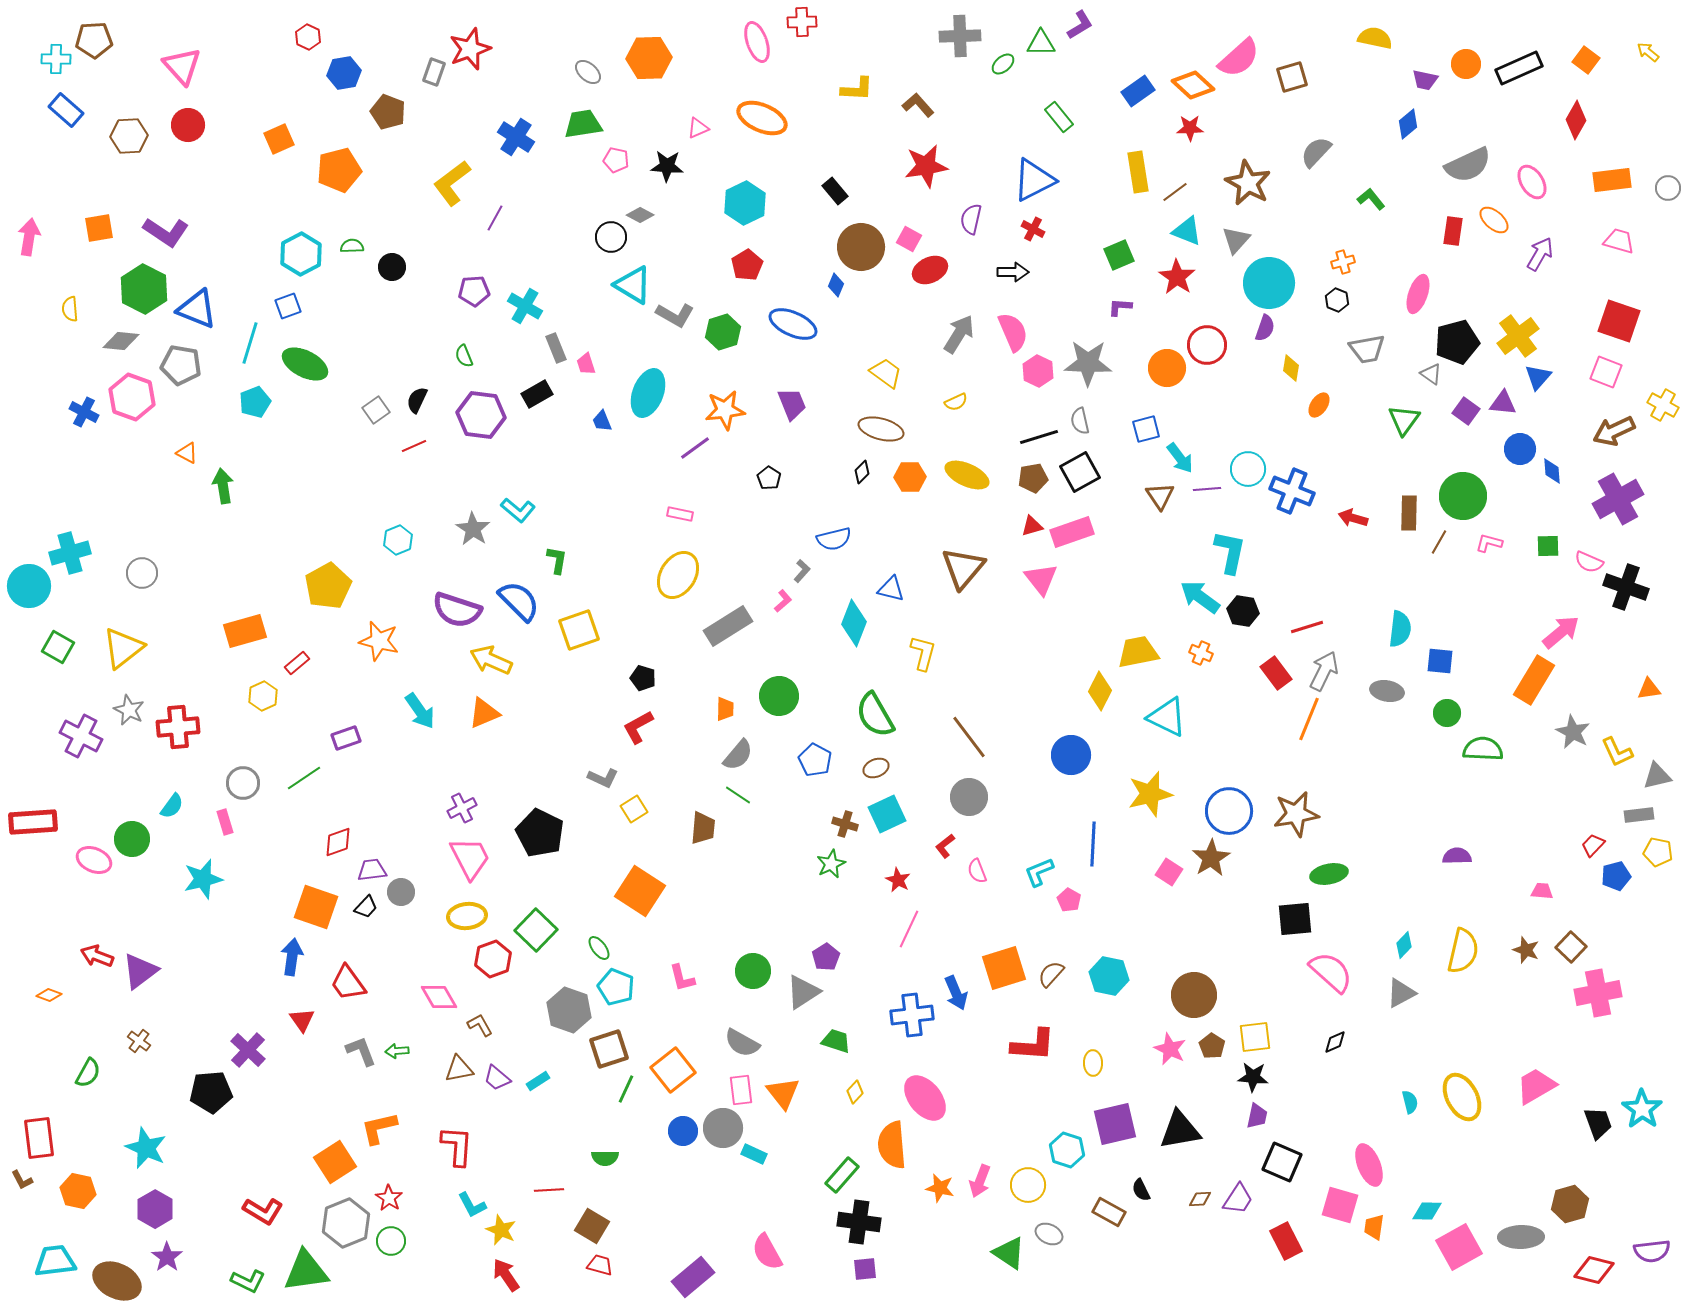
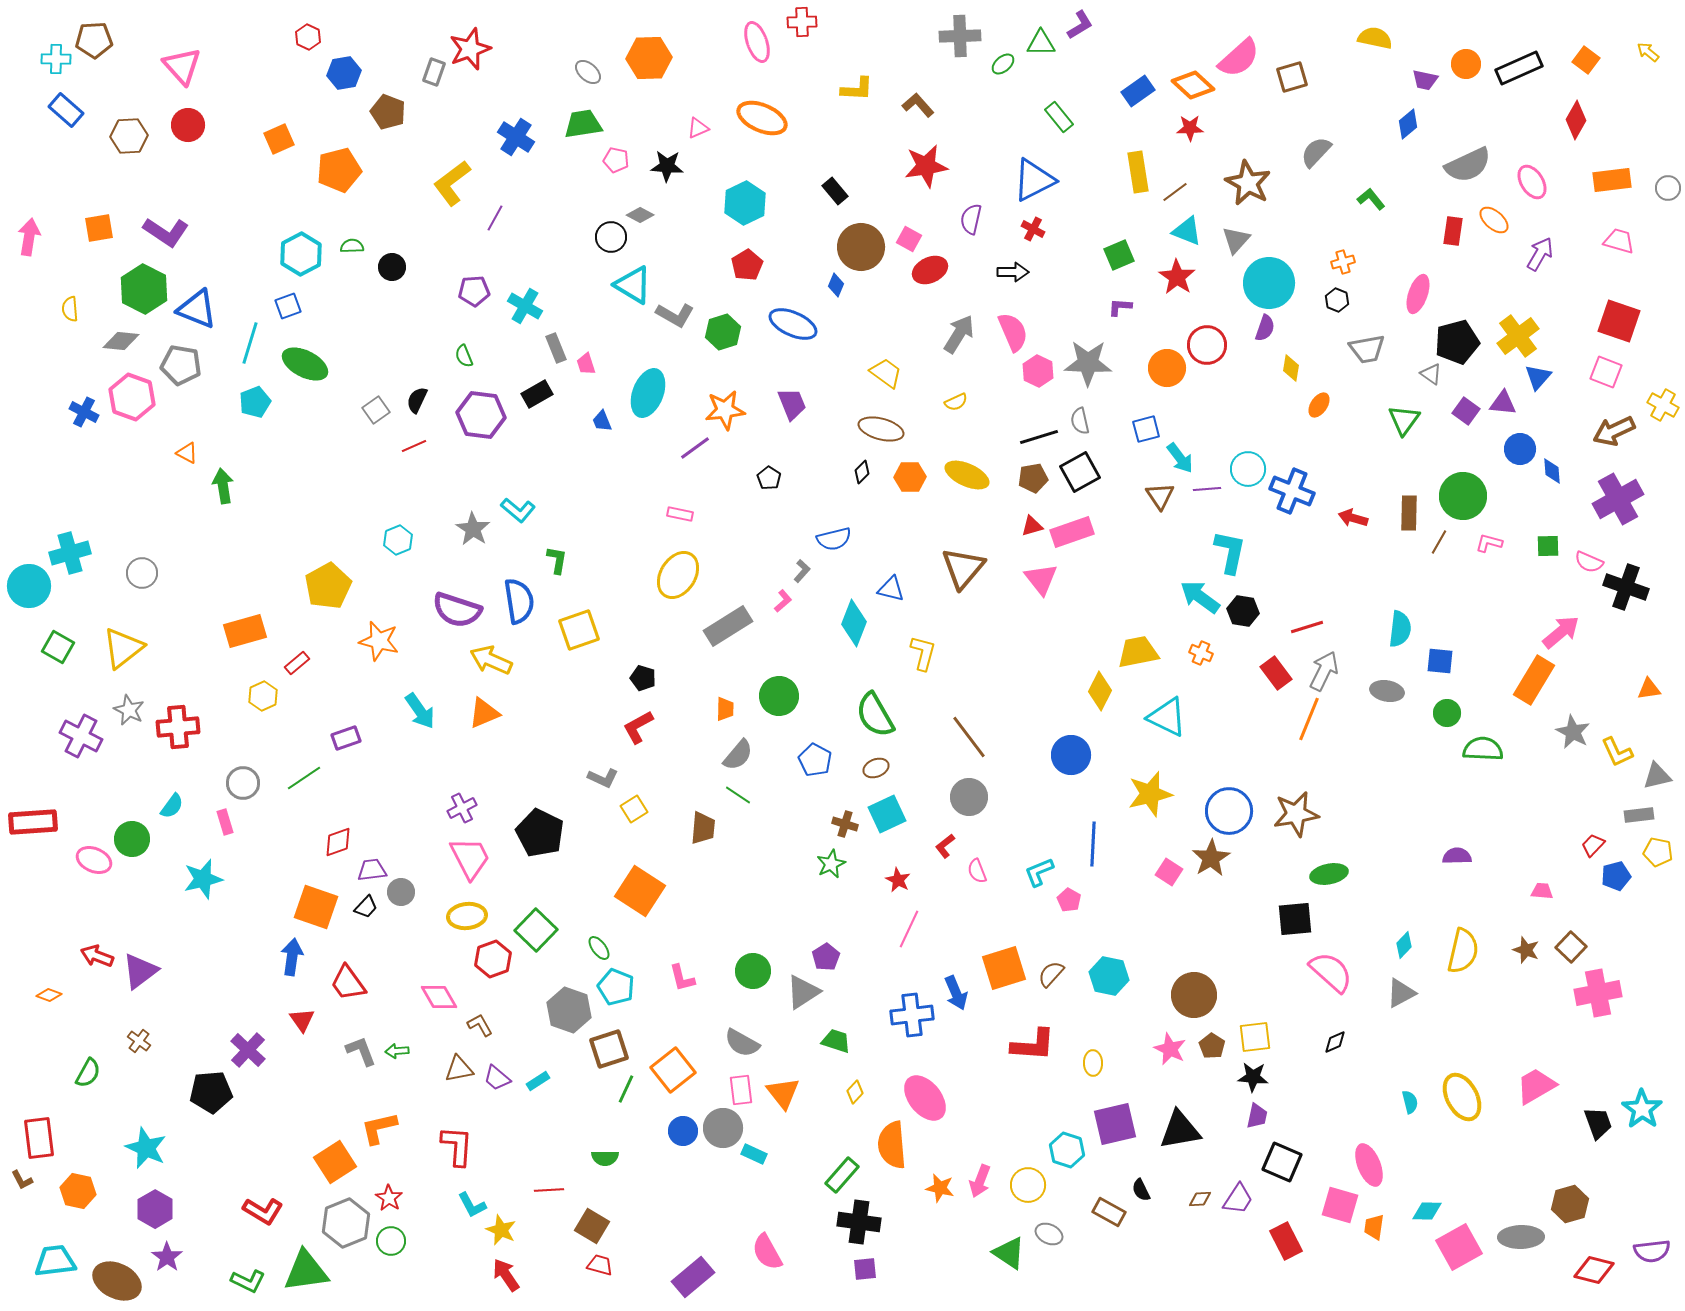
blue semicircle at (519, 601): rotated 36 degrees clockwise
